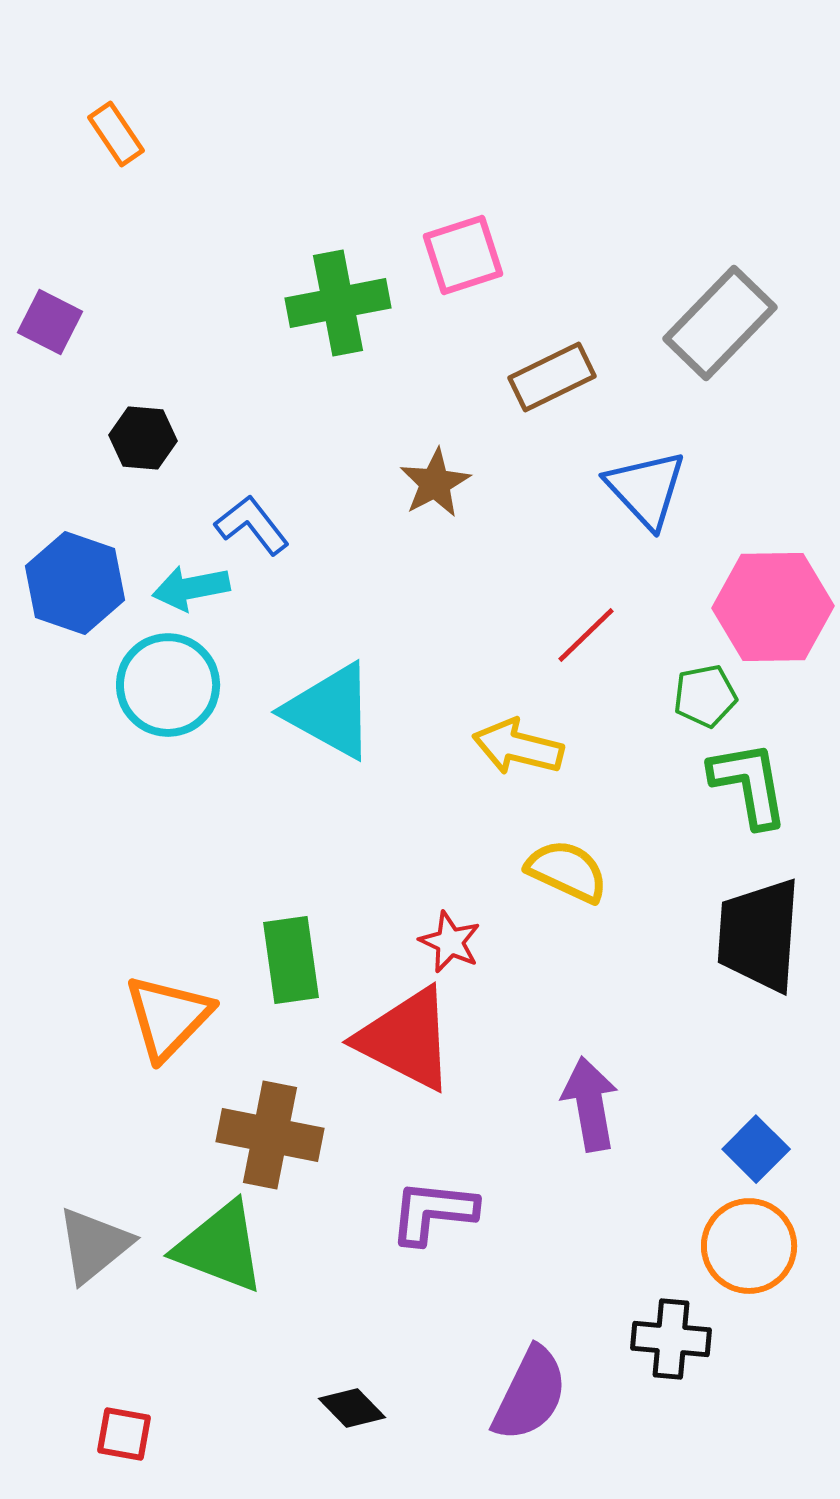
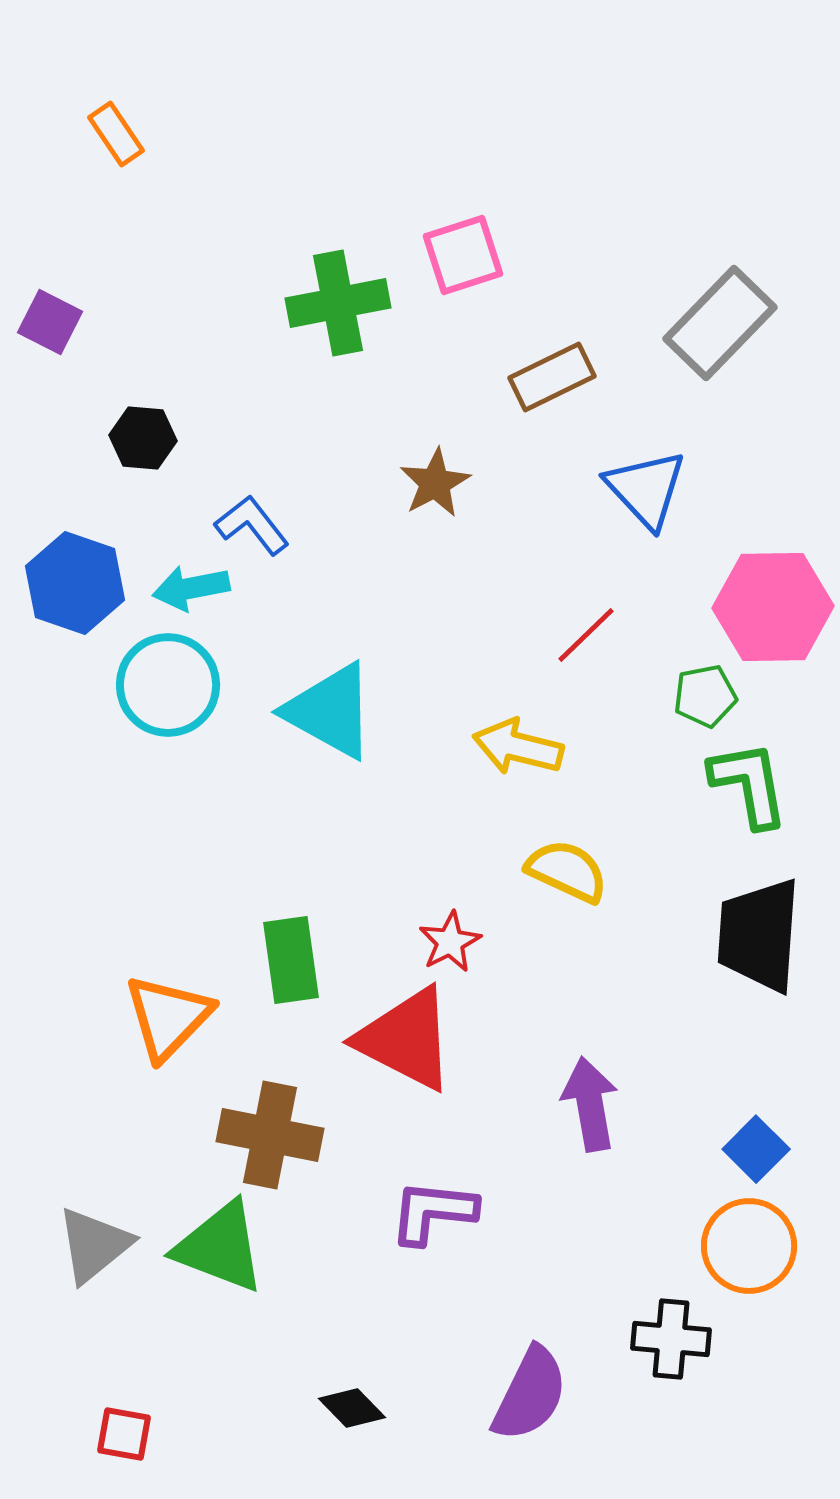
red star: rotated 20 degrees clockwise
